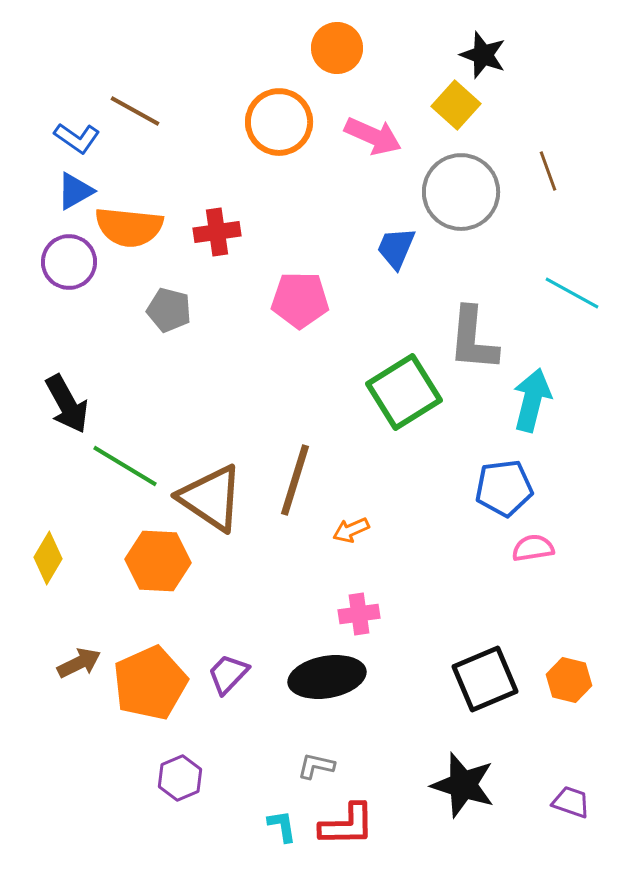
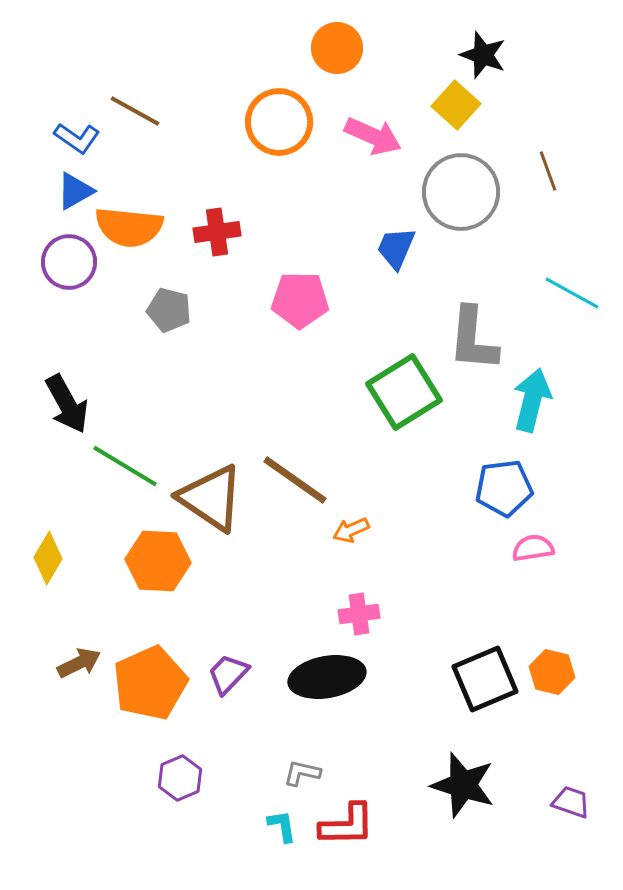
brown line at (295, 480): rotated 72 degrees counterclockwise
orange hexagon at (569, 680): moved 17 px left, 8 px up
gray L-shape at (316, 766): moved 14 px left, 7 px down
